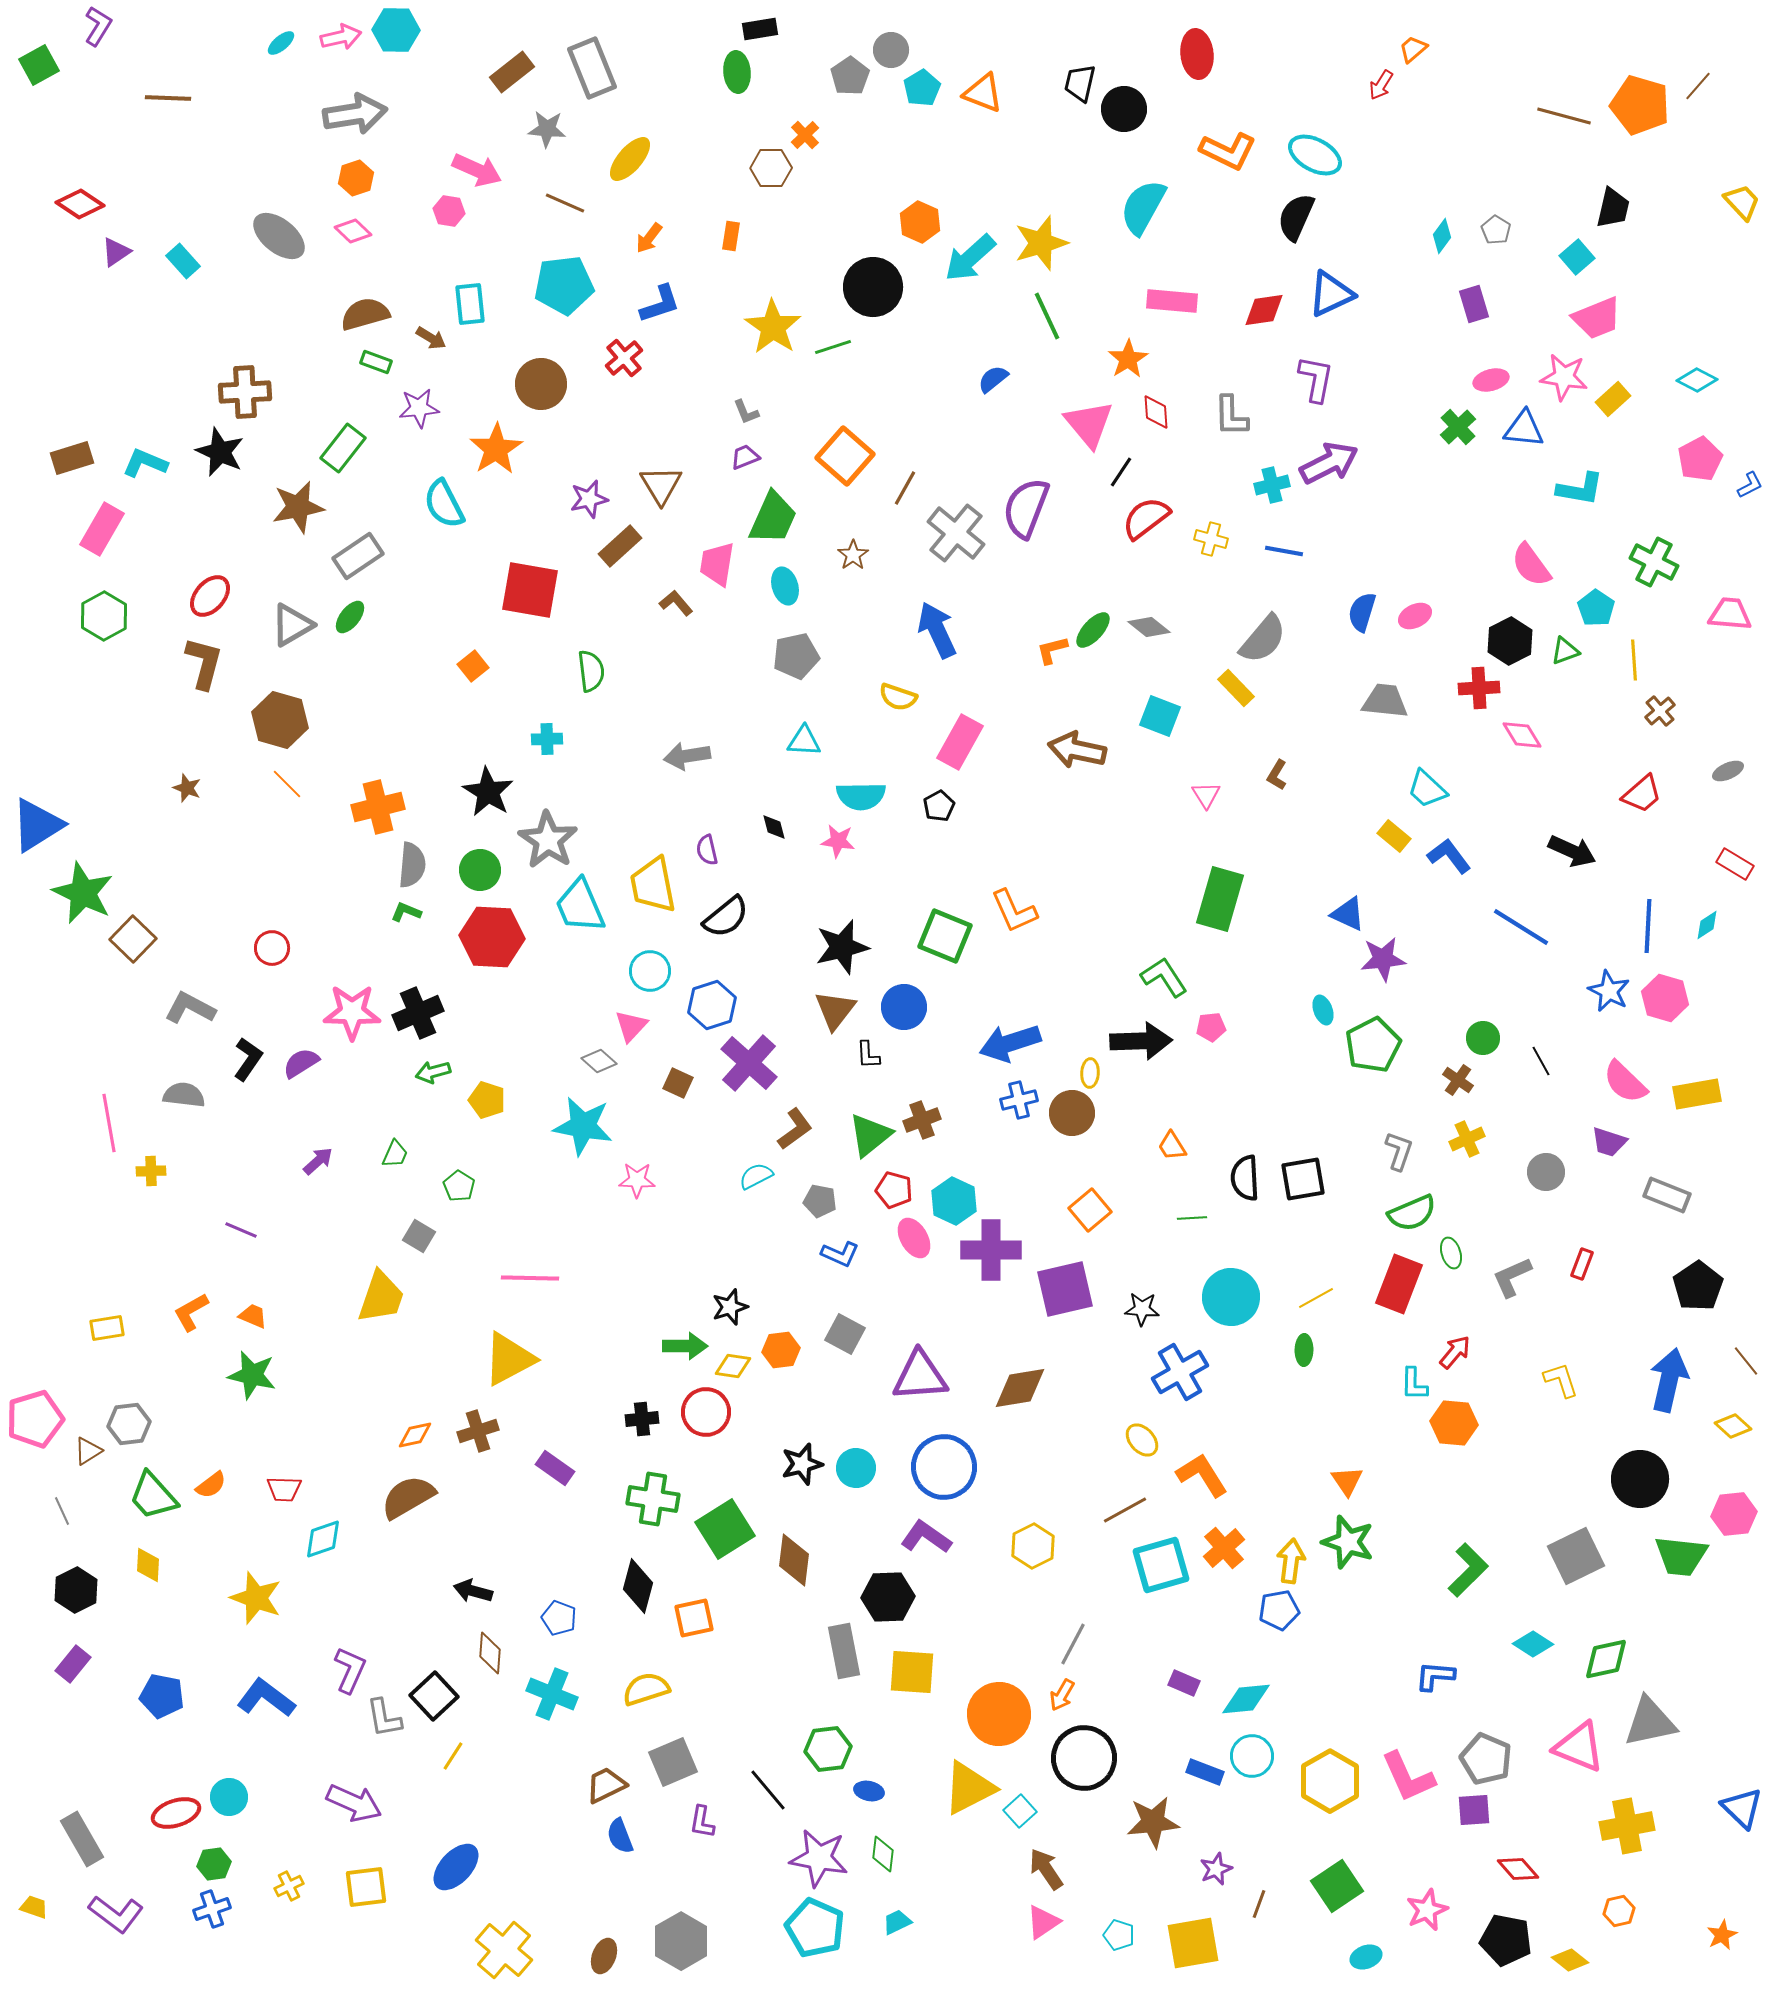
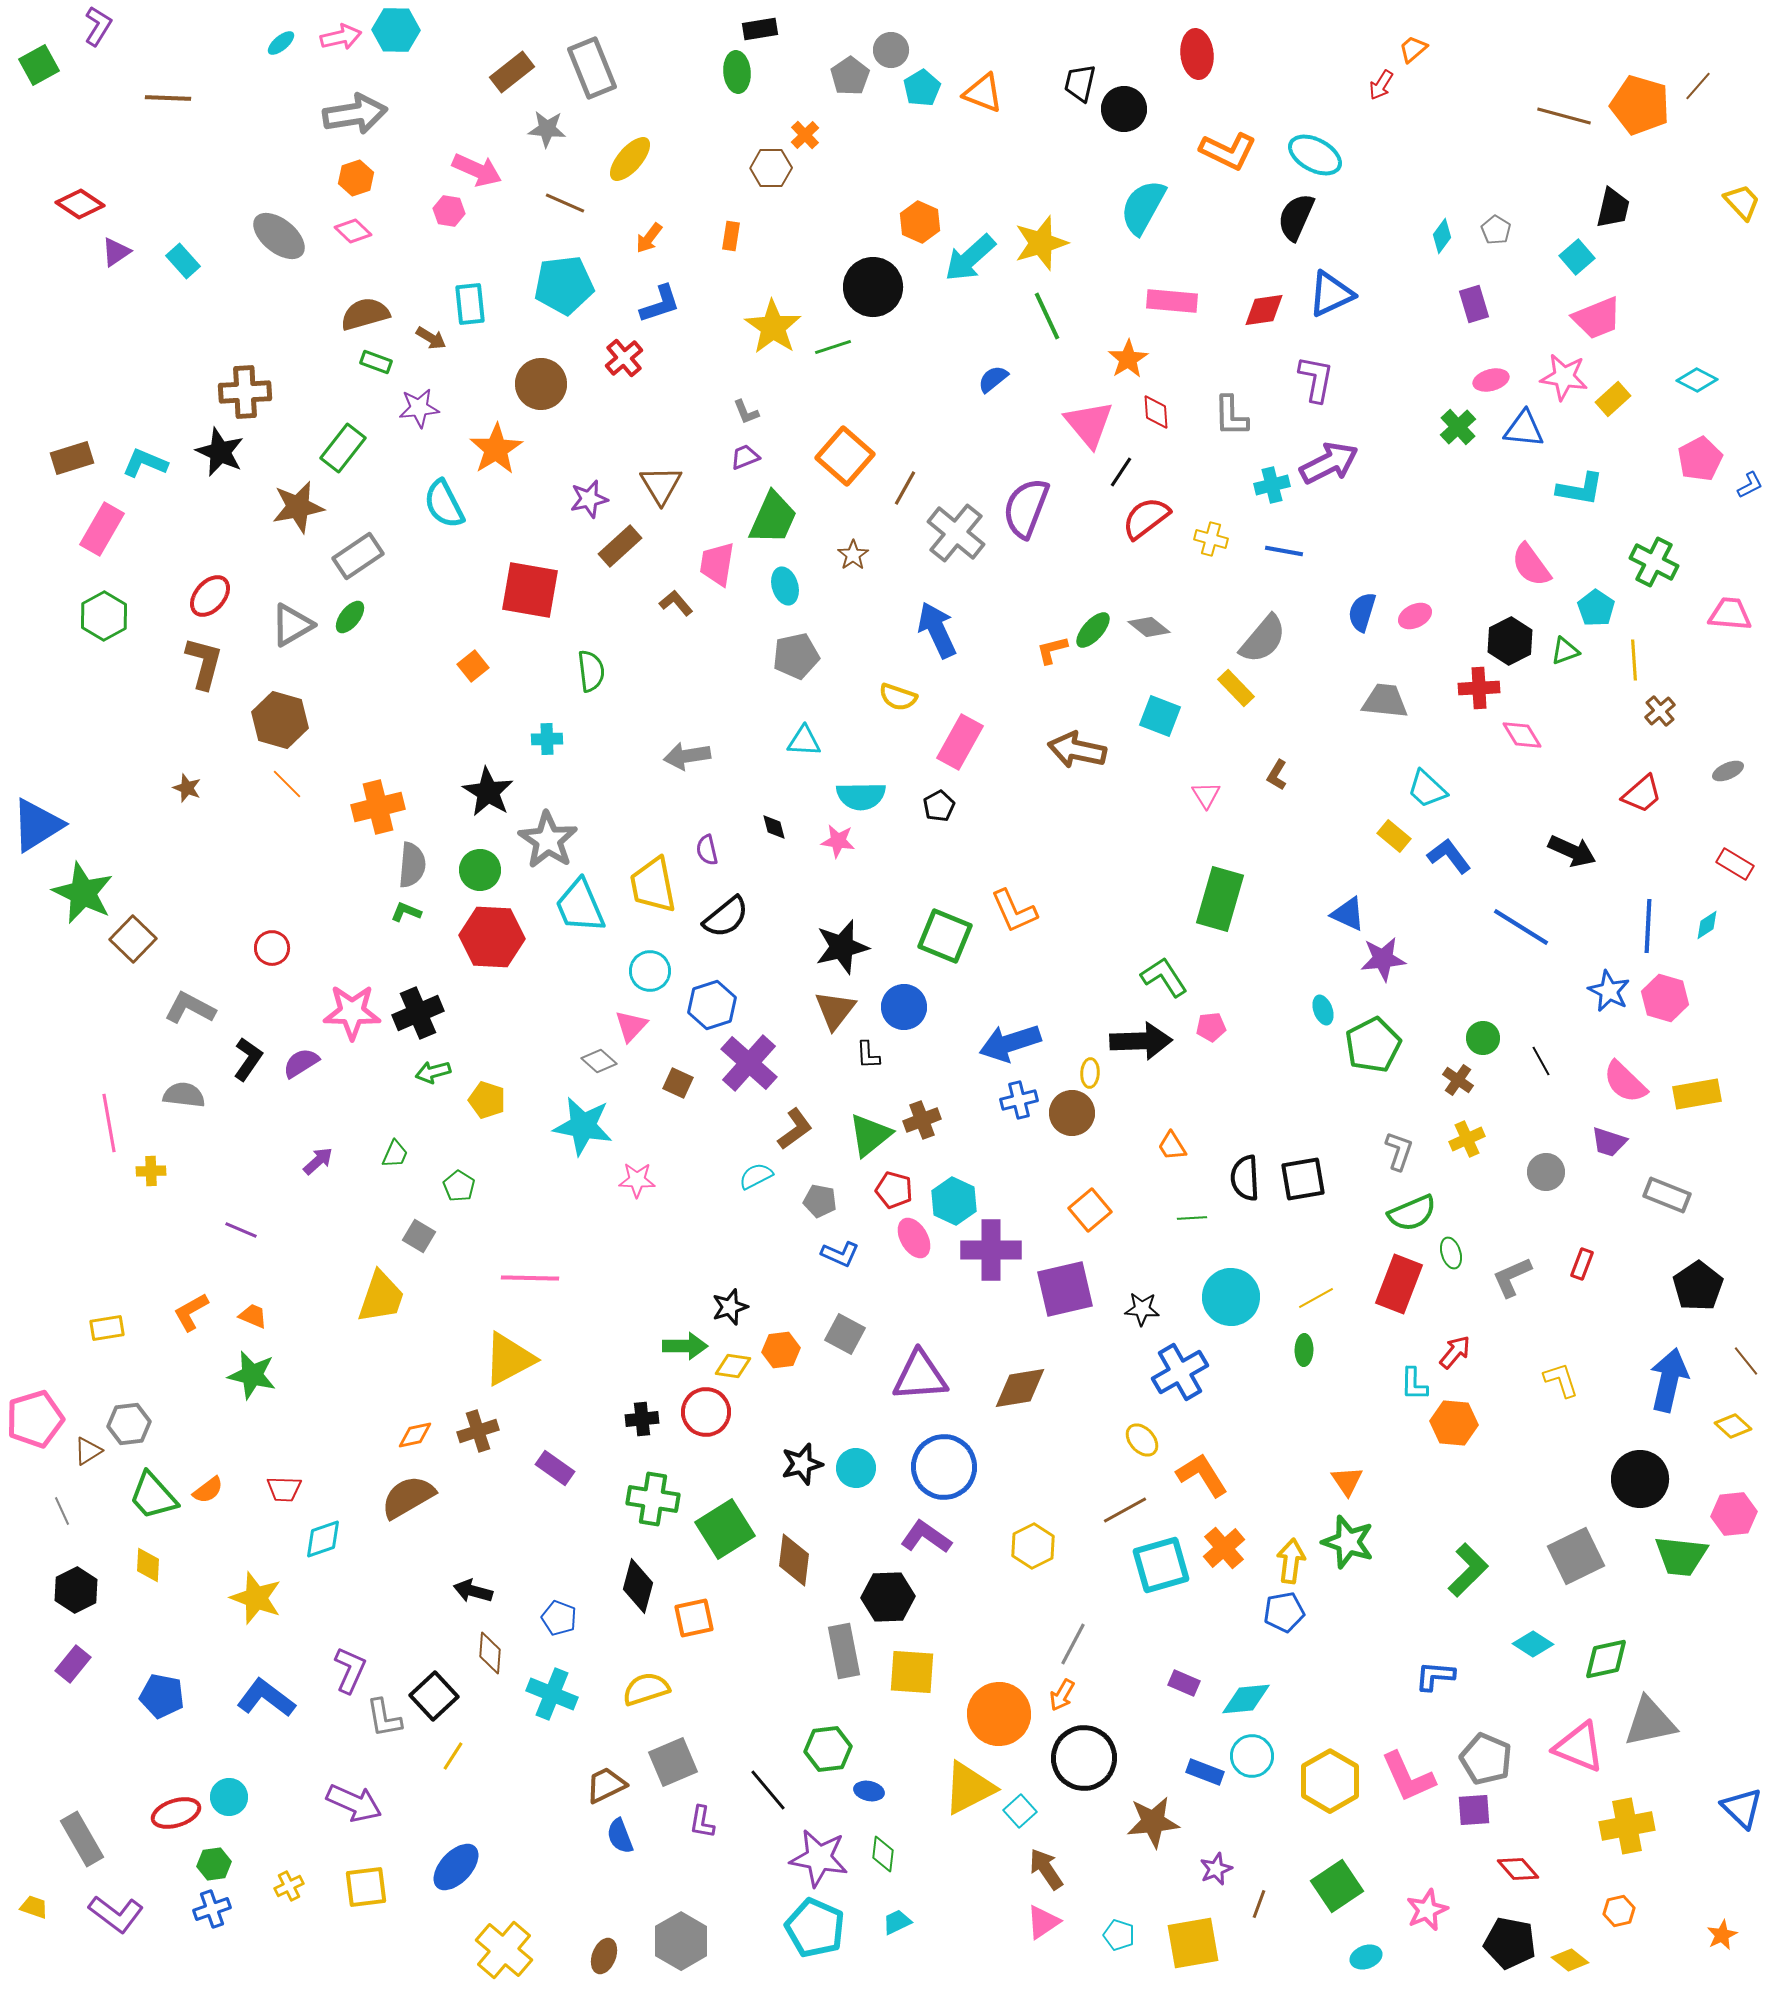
orange semicircle at (211, 1485): moved 3 px left, 5 px down
blue pentagon at (1279, 1610): moved 5 px right, 2 px down
black pentagon at (1506, 1940): moved 4 px right, 3 px down
